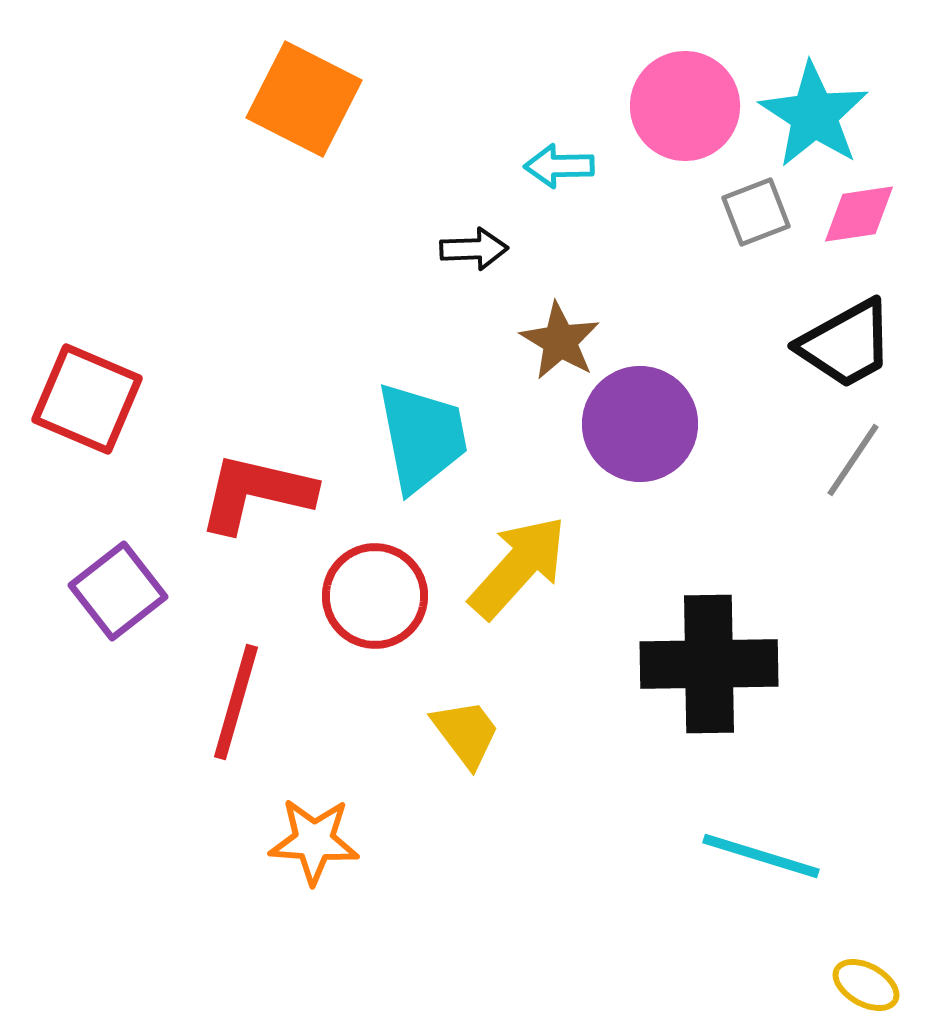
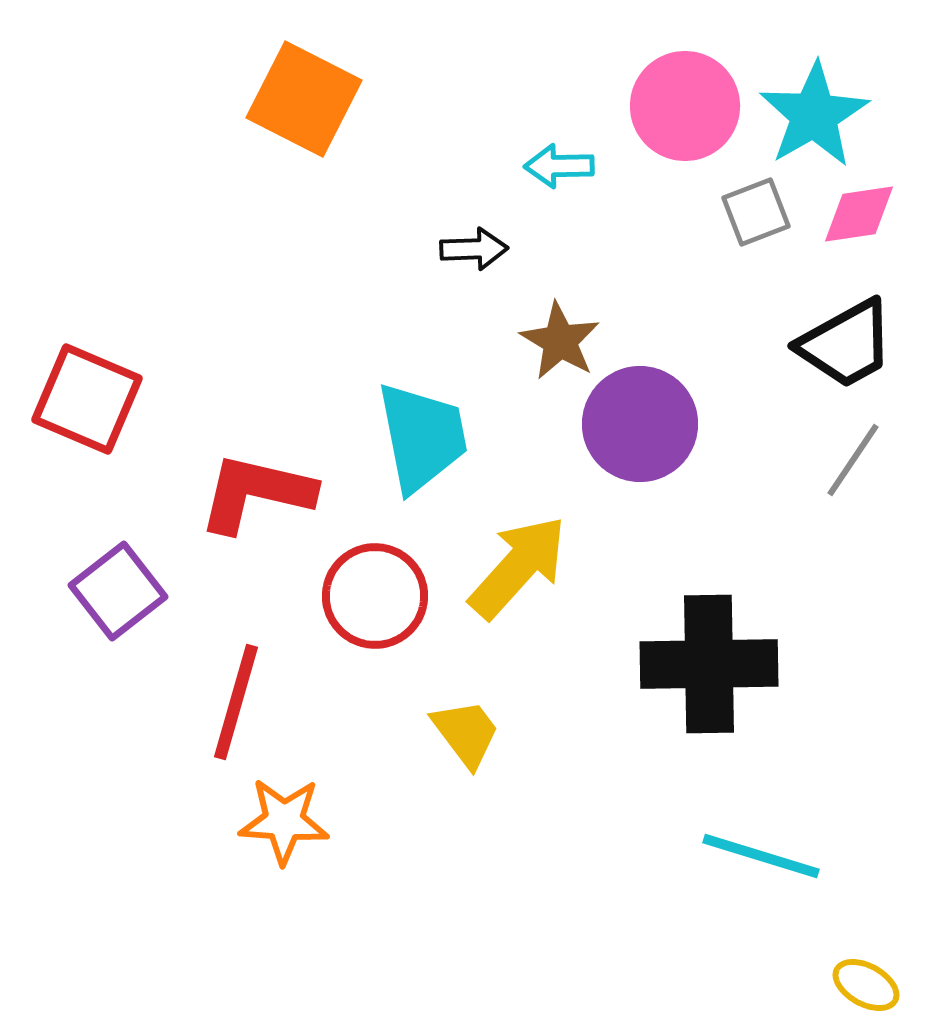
cyan star: rotated 9 degrees clockwise
orange star: moved 30 px left, 20 px up
